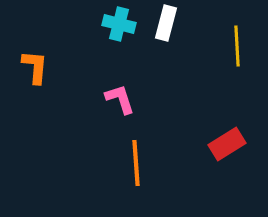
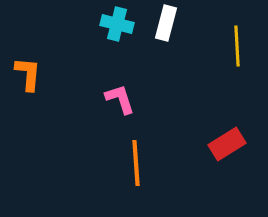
cyan cross: moved 2 px left
orange L-shape: moved 7 px left, 7 px down
